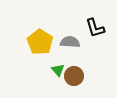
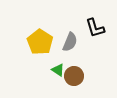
gray semicircle: rotated 108 degrees clockwise
green triangle: rotated 16 degrees counterclockwise
